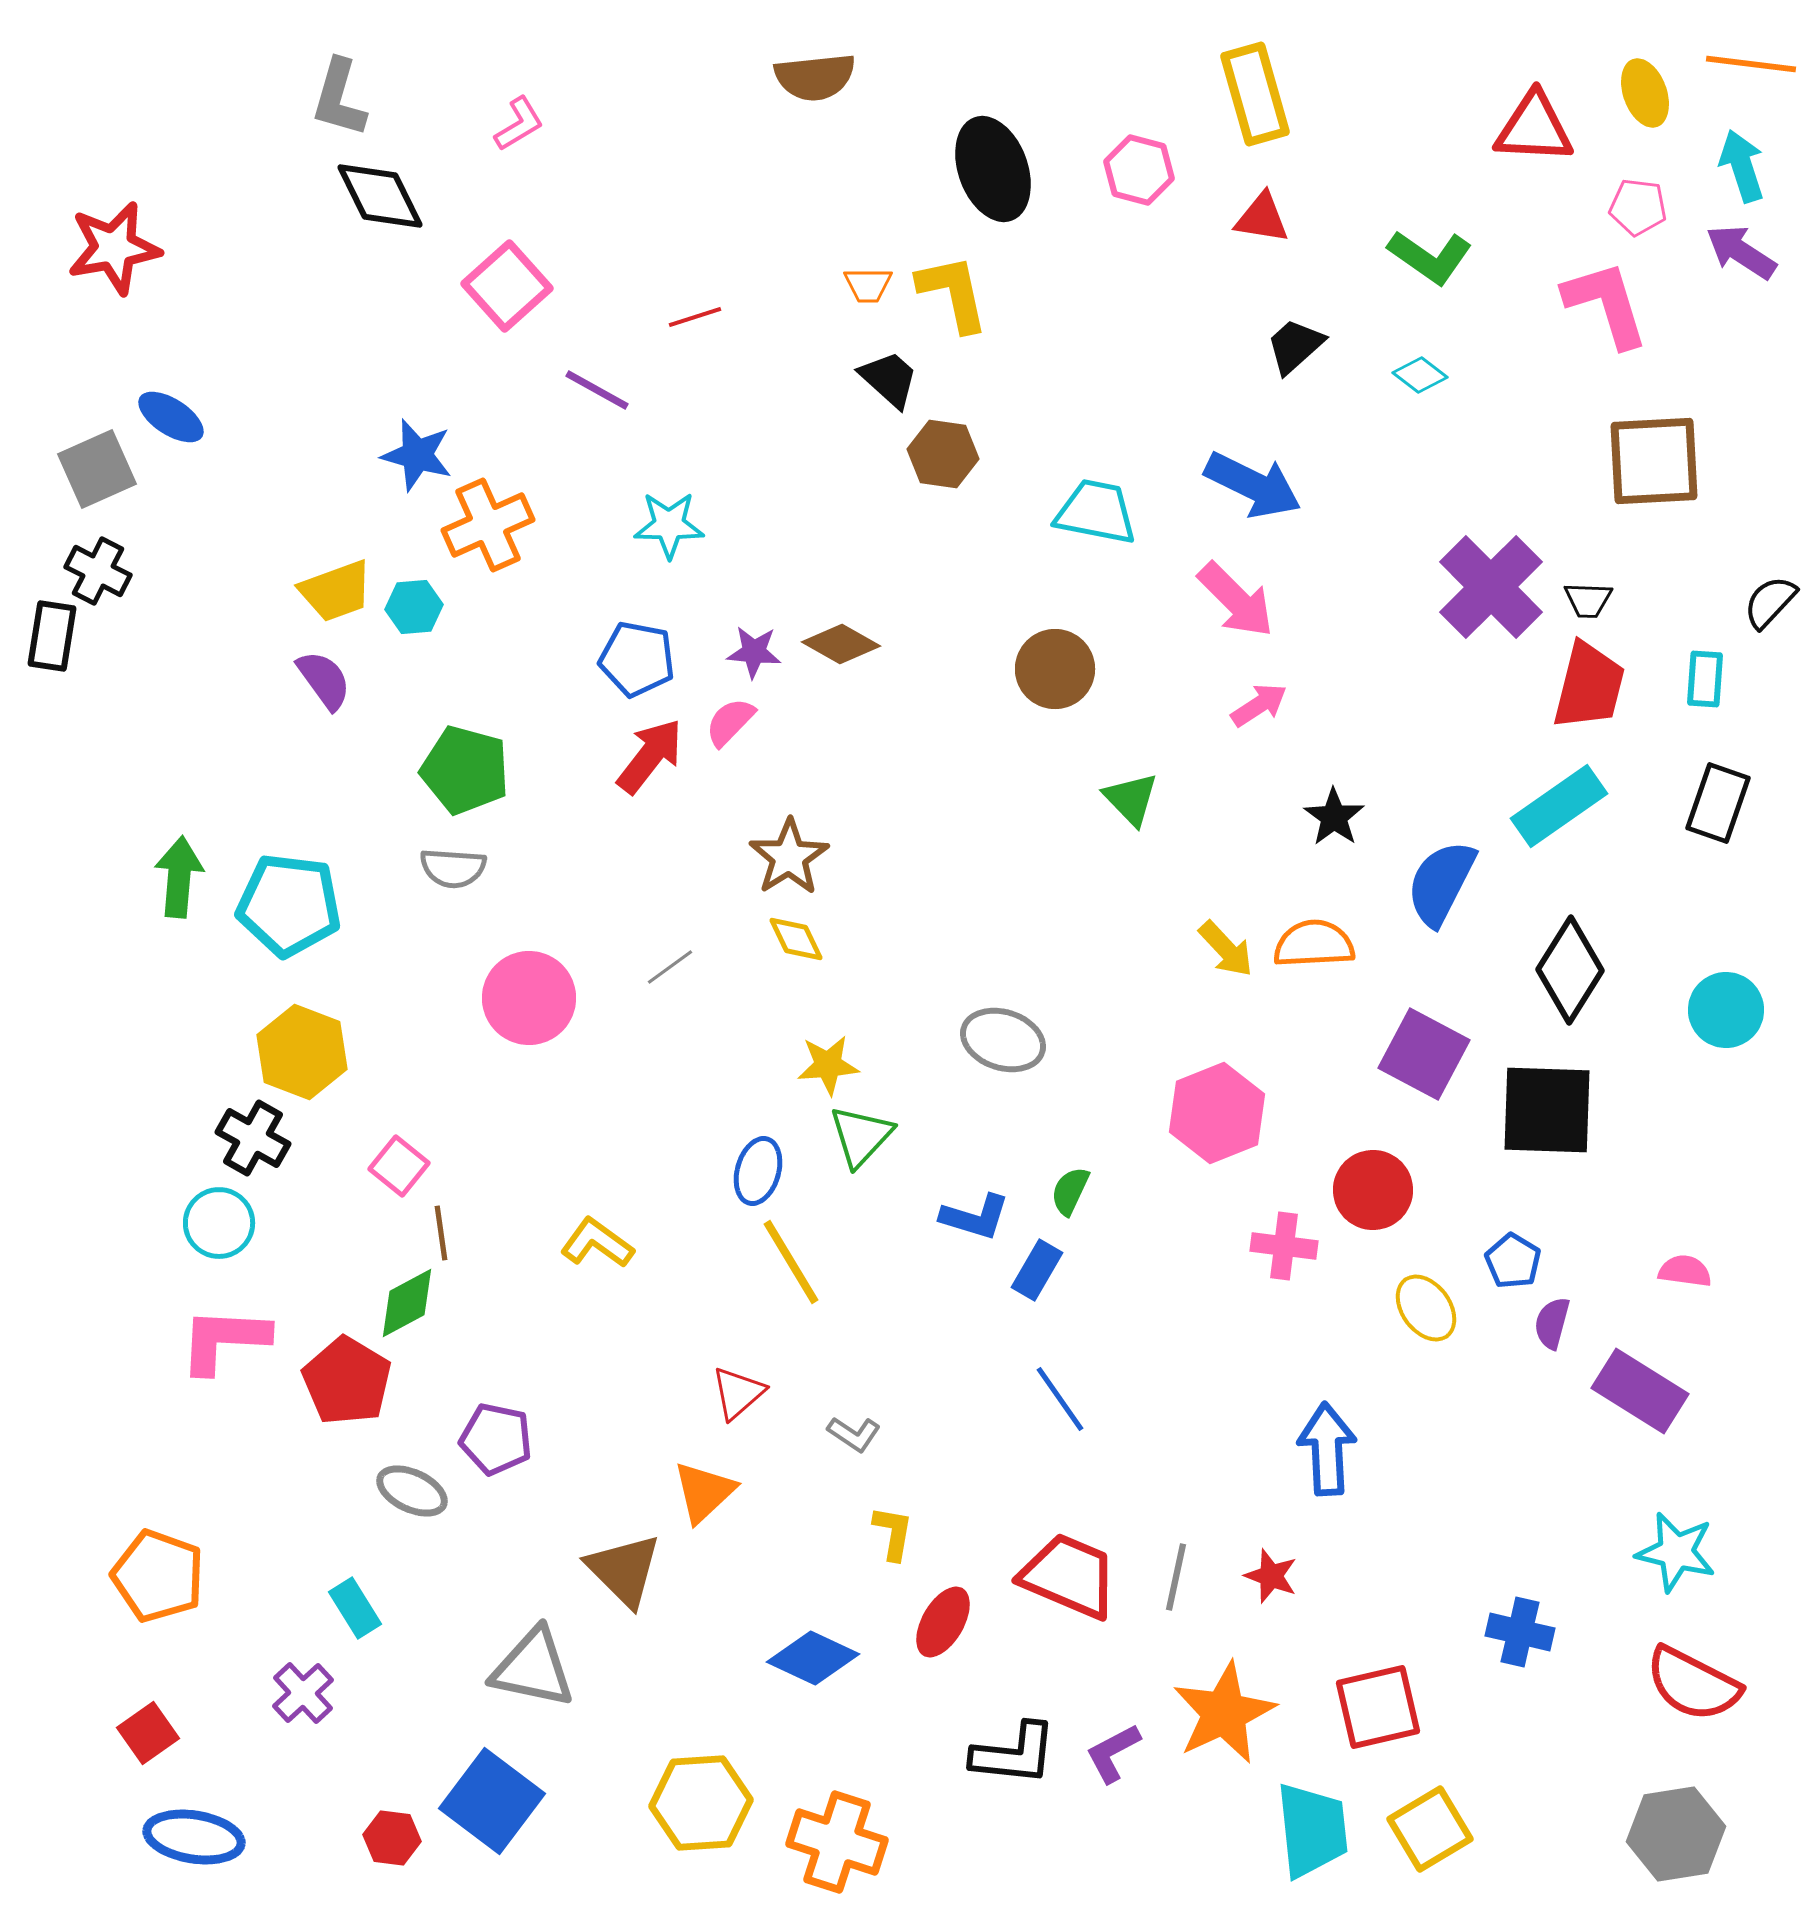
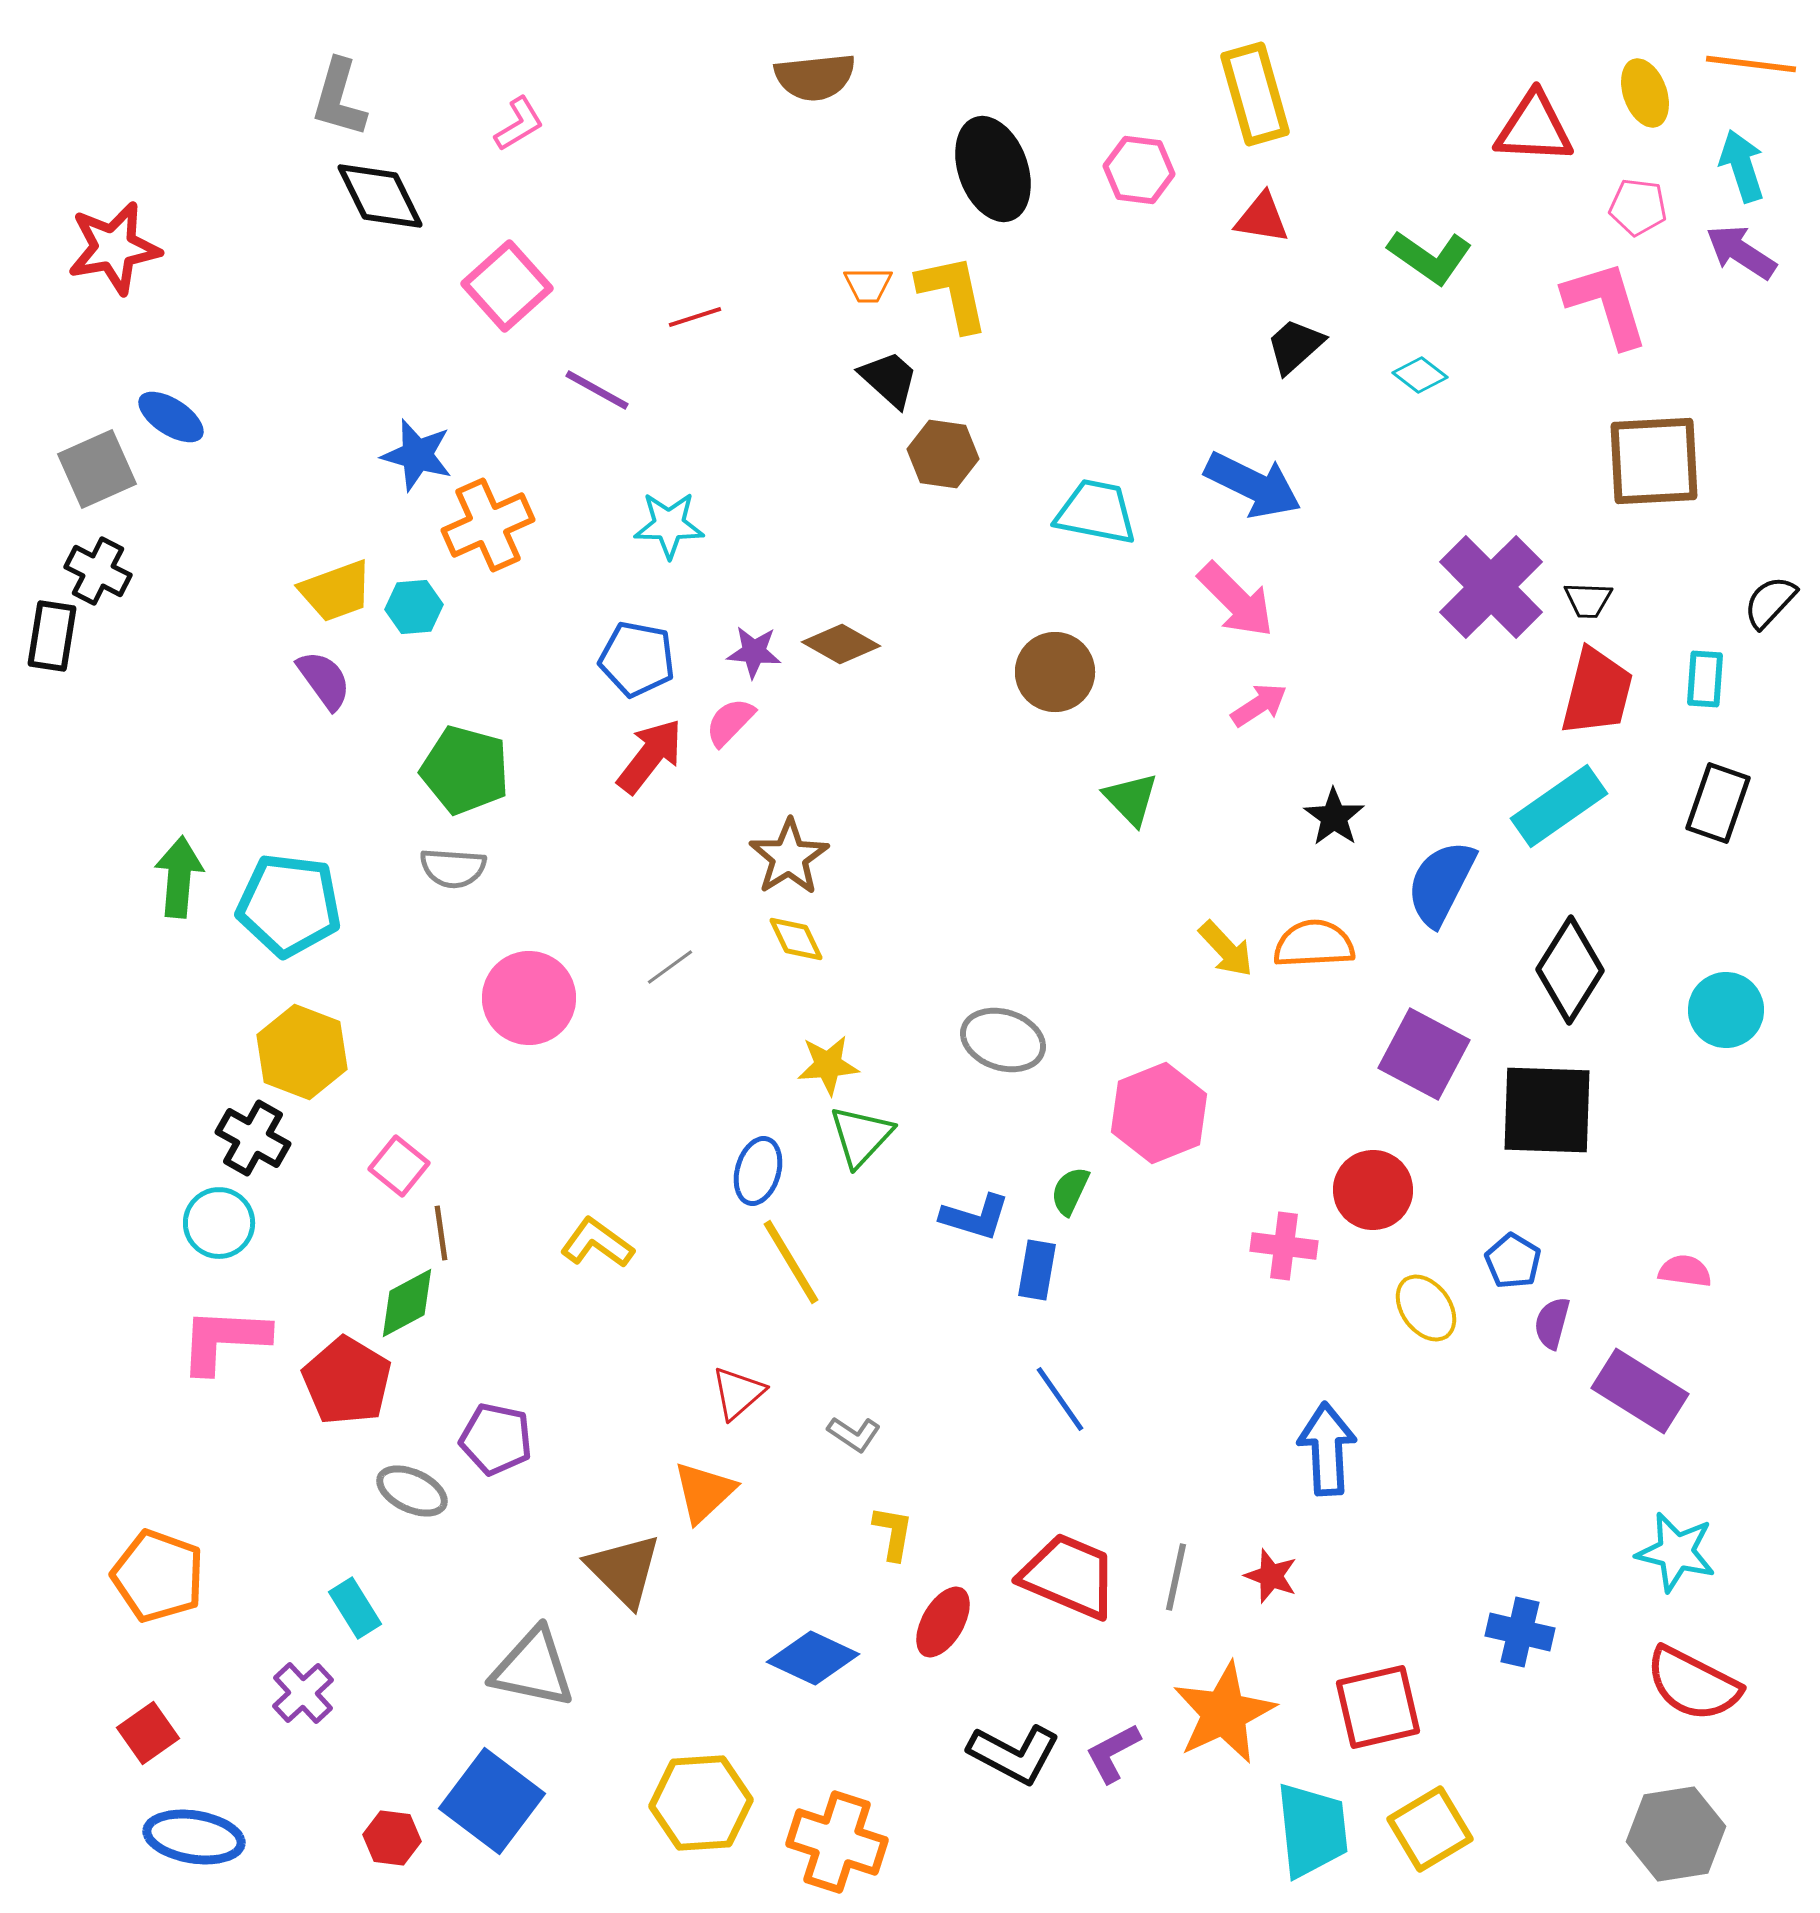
pink hexagon at (1139, 170): rotated 8 degrees counterclockwise
brown circle at (1055, 669): moved 3 px down
red trapezoid at (1589, 686): moved 8 px right, 6 px down
pink hexagon at (1217, 1113): moved 58 px left
blue rectangle at (1037, 1270): rotated 20 degrees counterclockwise
black L-shape at (1014, 1754): rotated 22 degrees clockwise
